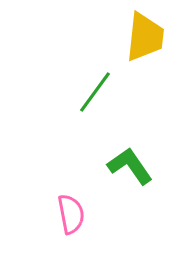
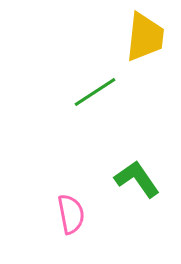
green line: rotated 21 degrees clockwise
green L-shape: moved 7 px right, 13 px down
